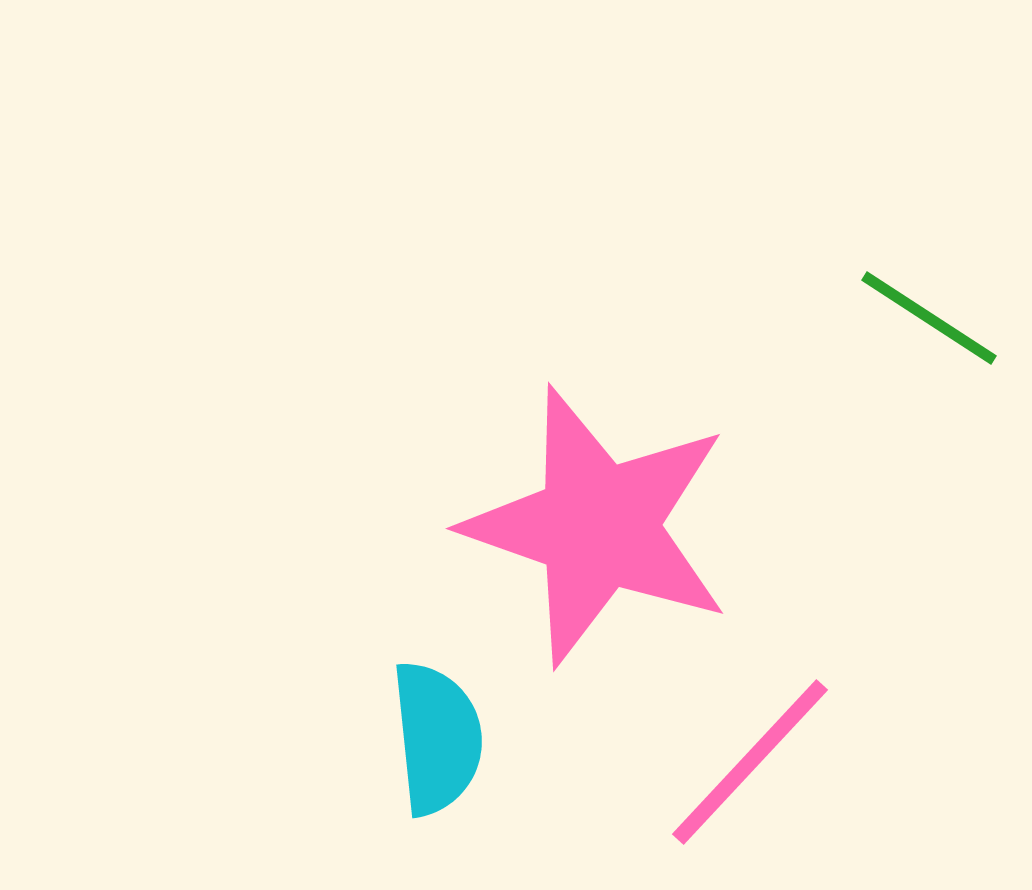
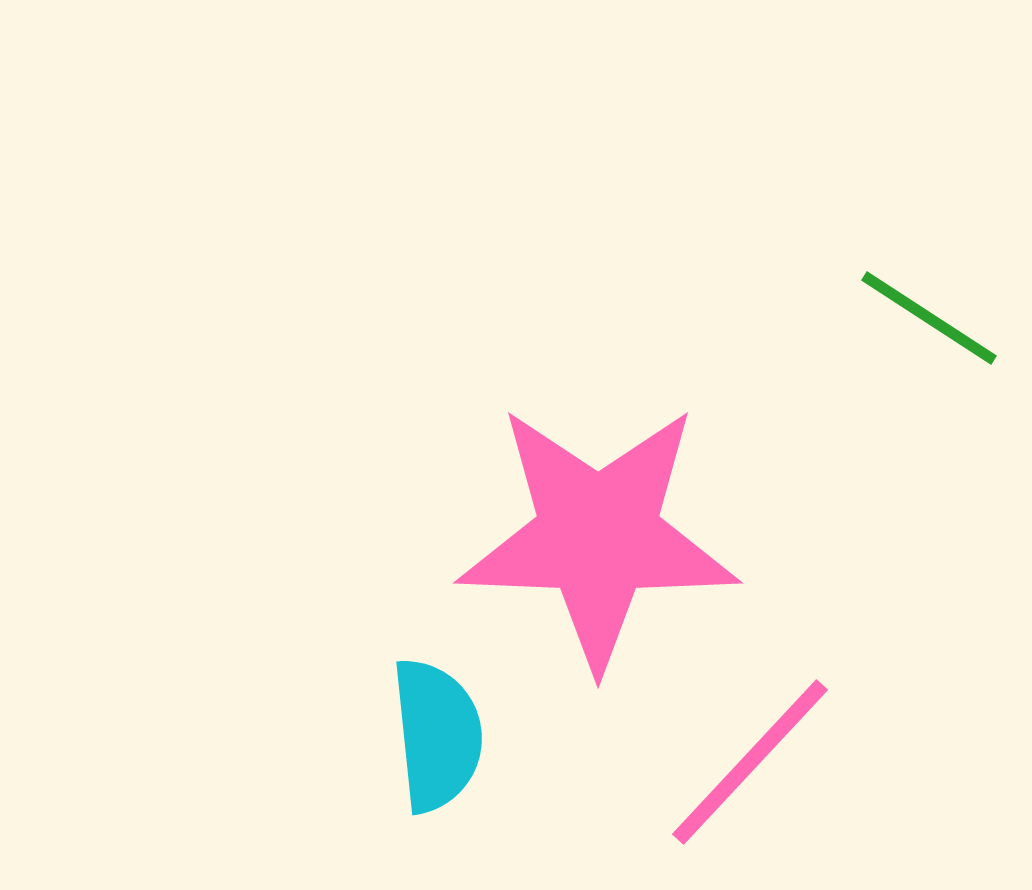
pink star: moved 10 px down; rotated 17 degrees counterclockwise
cyan semicircle: moved 3 px up
